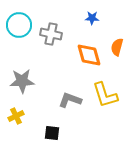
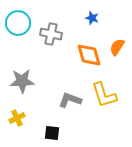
blue star: rotated 16 degrees clockwise
cyan circle: moved 1 px left, 2 px up
orange semicircle: rotated 18 degrees clockwise
yellow L-shape: moved 1 px left
yellow cross: moved 1 px right, 2 px down
